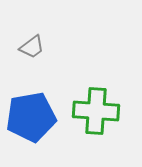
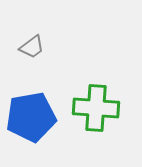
green cross: moved 3 px up
